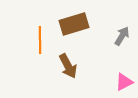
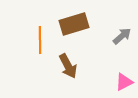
gray arrow: rotated 18 degrees clockwise
